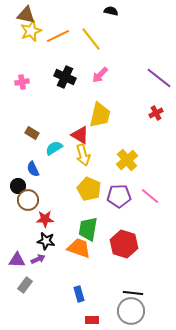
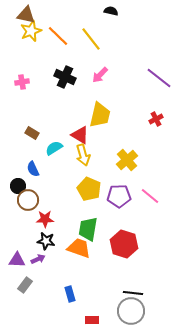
orange line: rotated 70 degrees clockwise
red cross: moved 6 px down
blue rectangle: moved 9 px left
